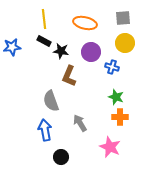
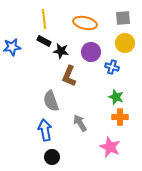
black circle: moved 9 px left
